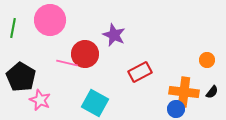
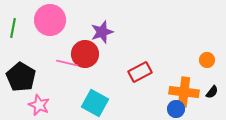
purple star: moved 12 px left, 3 px up; rotated 30 degrees clockwise
pink star: moved 1 px left, 5 px down
